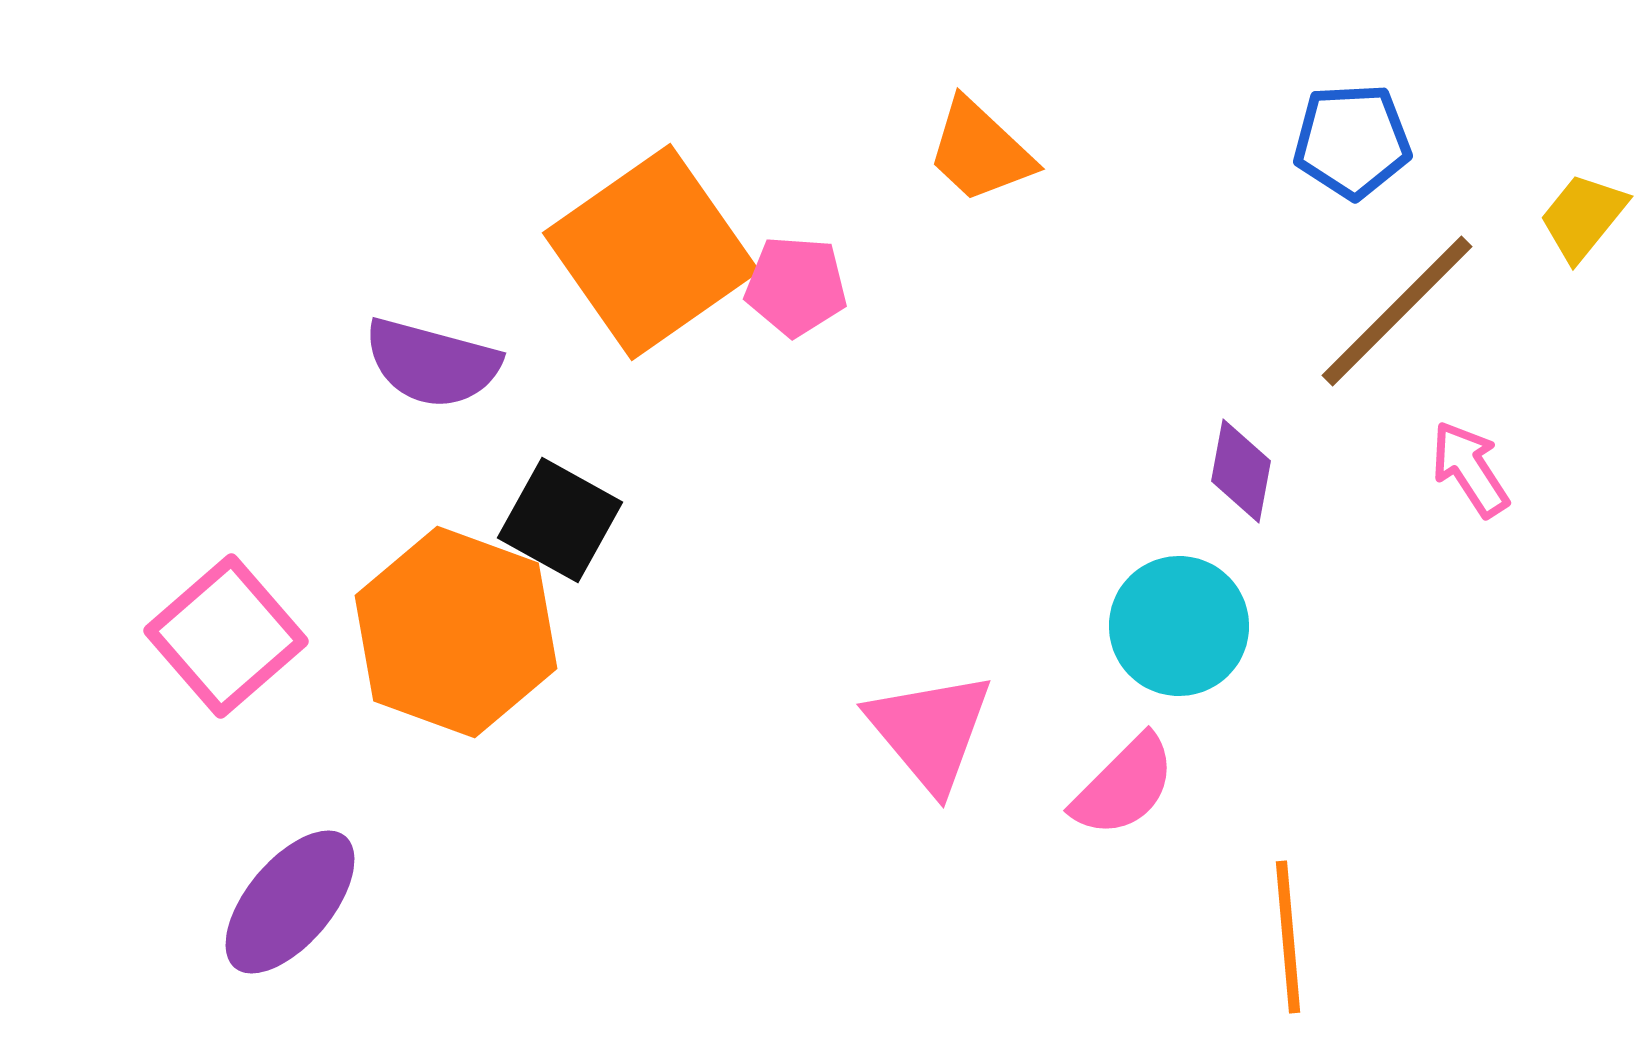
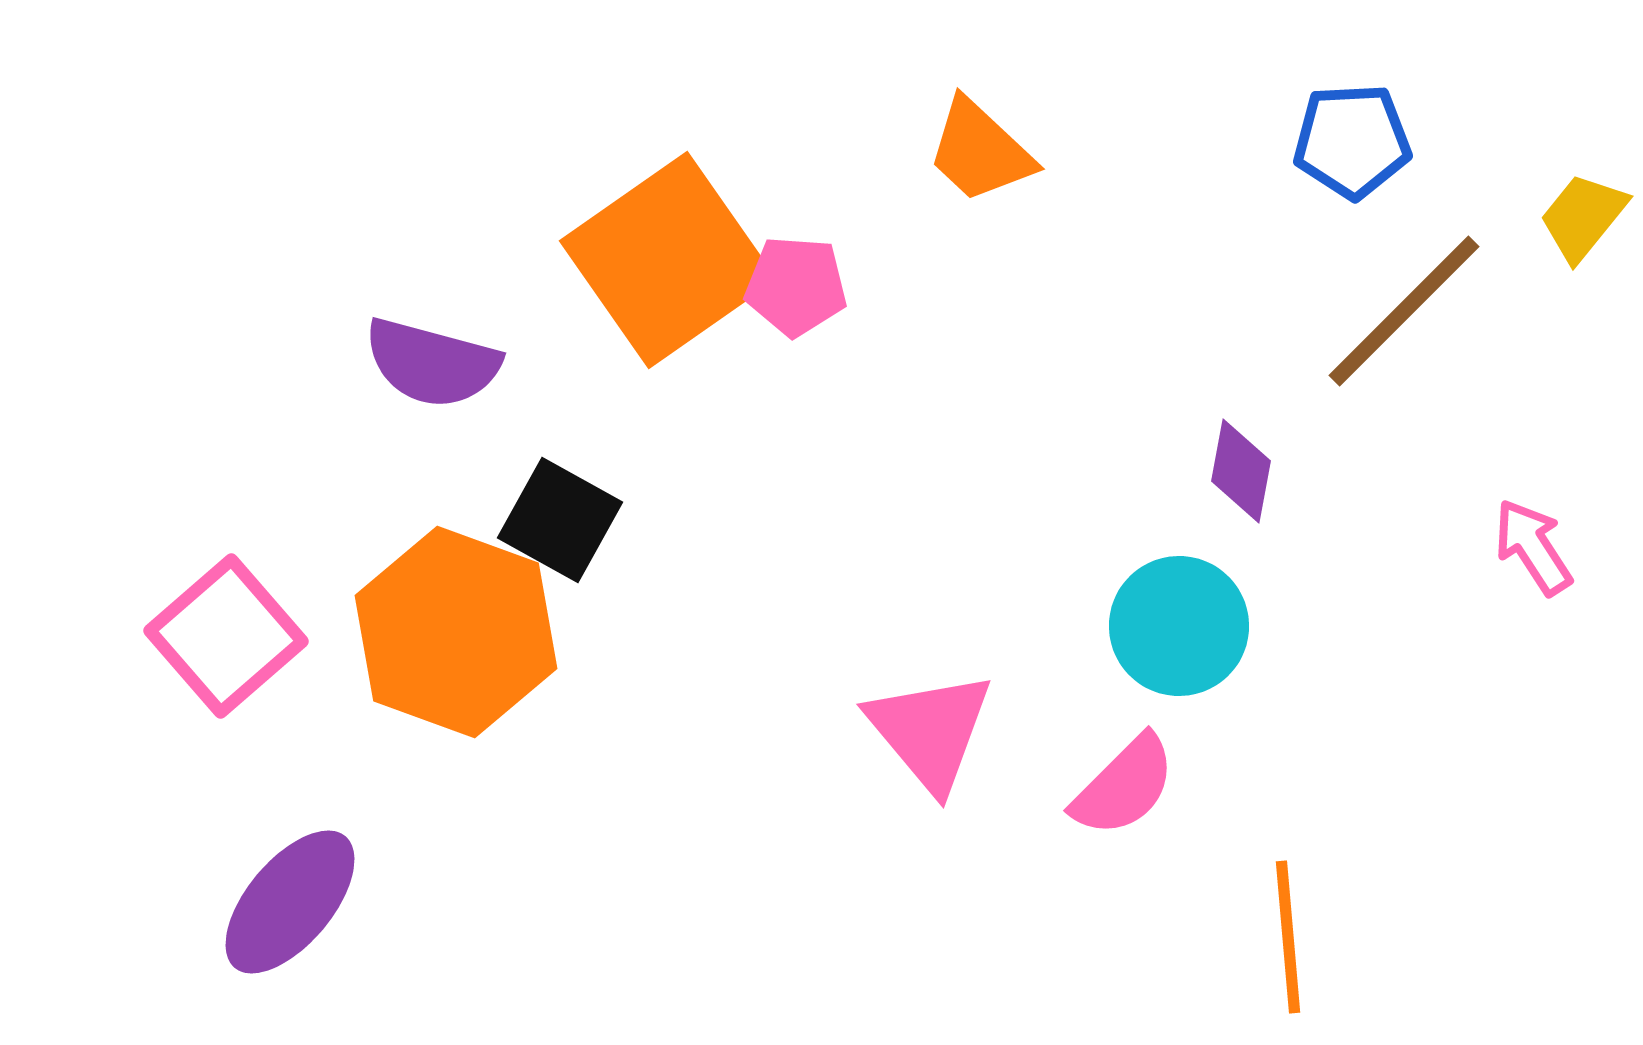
orange square: moved 17 px right, 8 px down
brown line: moved 7 px right
pink arrow: moved 63 px right, 78 px down
